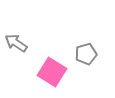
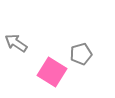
gray pentagon: moved 5 px left
